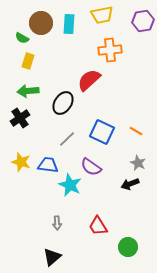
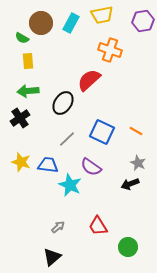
cyan rectangle: moved 2 px right, 1 px up; rotated 24 degrees clockwise
orange cross: rotated 25 degrees clockwise
yellow rectangle: rotated 21 degrees counterclockwise
gray arrow: moved 1 px right, 4 px down; rotated 128 degrees counterclockwise
